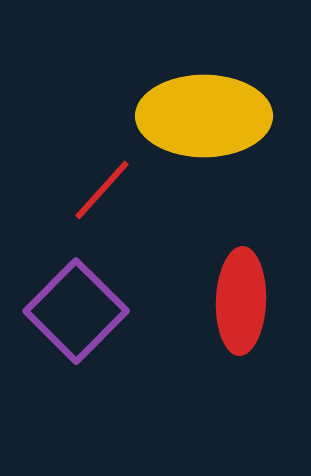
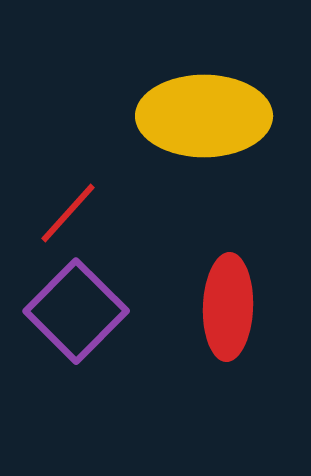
red line: moved 34 px left, 23 px down
red ellipse: moved 13 px left, 6 px down
